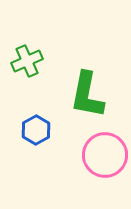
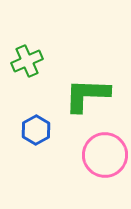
green L-shape: rotated 81 degrees clockwise
